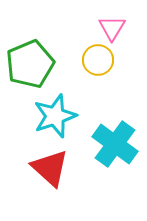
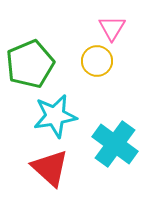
yellow circle: moved 1 px left, 1 px down
cyan star: rotated 9 degrees clockwise
